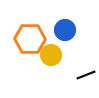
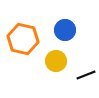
orange hexagon: moved 7 px left; rotated 12 degrees clockwise
yellow circle: moved 5 px right, 6 px down
